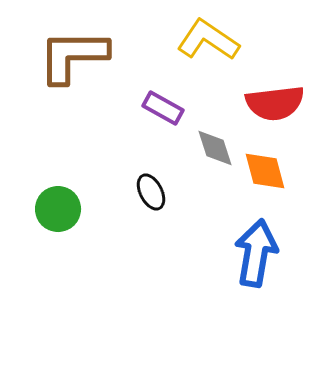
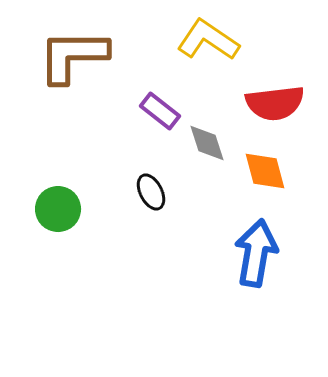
purple rectangle: moved 3 px left, 3 px down; rotated 9 degrees clockwise
gray diamond: moved 8 px left, 5 px up
